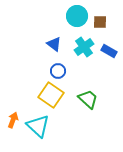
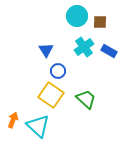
blue triangle: moved 8 px left, 6 px down; rotated 21 degrees clockwise
green trapezoid: moved 2 px left
